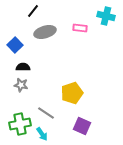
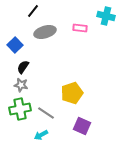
black semicircle: rotated 56 degrees counterclockwise
green cross: moved 15 px up
cyan arrow: moved 1 px left, 1 px down; rotated 96 degrees clockwise
